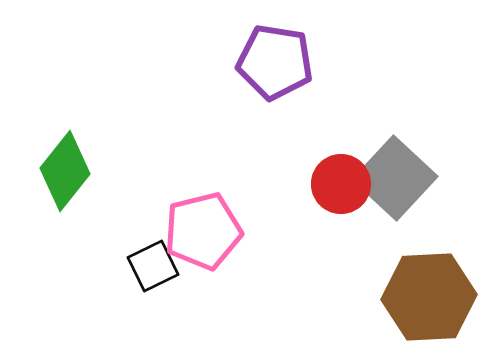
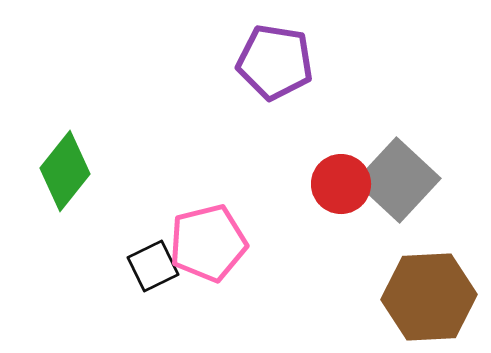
gray square: moved 3 px right, 2 px down
pink pentagon: moved 5 px right, 12 px down
